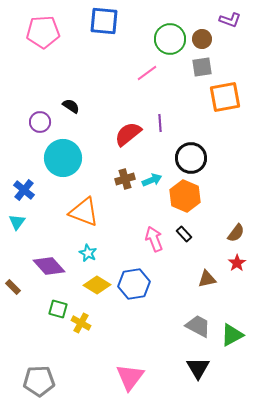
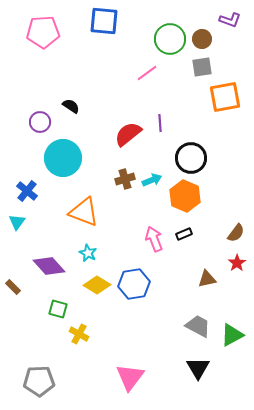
blue cross: moved 3 px right, 1 px down
black rectangle: rotated 70 degrees counterclockwise
yellow cross: moved 2 px left, 11 px down
